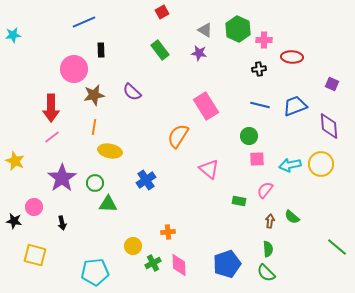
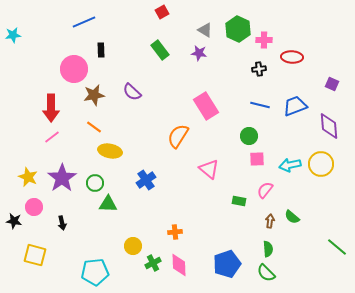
orange line at (94, 127): rotated 63 degrees counterclockwise
yellow star at (15, 161): moved 13 px right, 16 px down
orange cross at (168, 232): moved 7 px right
